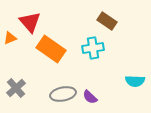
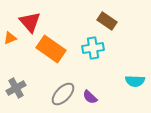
gray cross: rotated 12 degrees clockwise
gray ellipse: rotated 35 degrees counterclockwise
